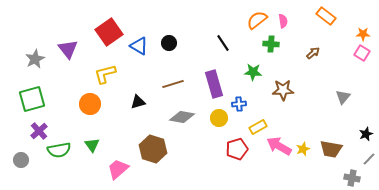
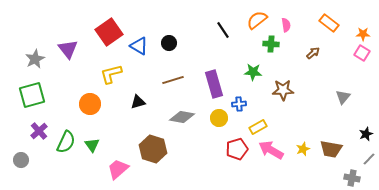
orange rectangle: moved 3 px right, 7 px down
pink semicircle: moved 3 px right, 4 px down
black line: moved 13 px up
yellow L-shape: moved 6 px right
brown line: moved 4 px up
green square: moved 4 px up
pink arrow: moved 8 px left, 4 px down
green semicircle: moved 7 px right, 8 px up; rotated 55 degrees counterclockwise
